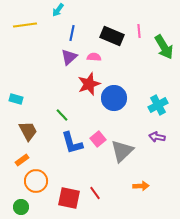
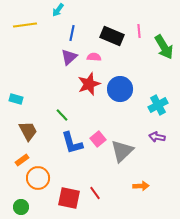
blue circle: moved 6 px right, 9 px up
orange circle: moved 2 px right, 3 px up
